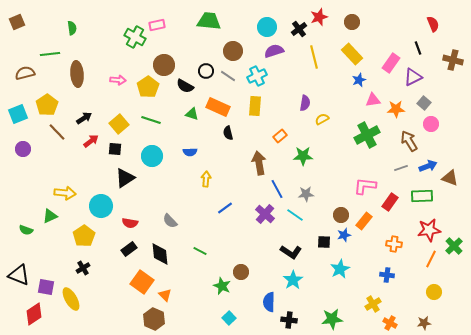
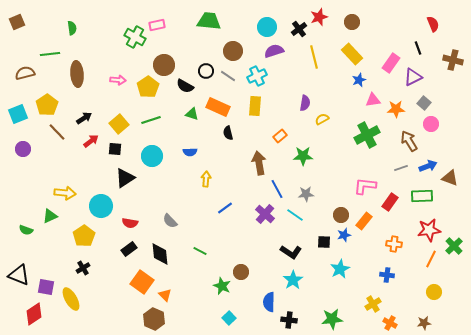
green line at (151, 120): rotated 36 degrees counterclockwise
